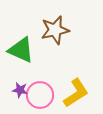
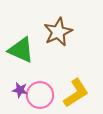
brown star: moved 3 px right, 2 px down; rotated 12 degrees counterclockwise
